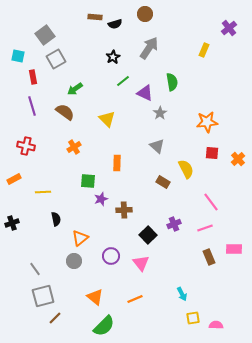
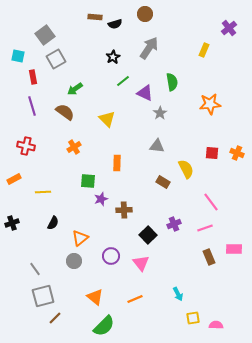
orange star at (207, 122): moved 3 px right, 18 px up
gray triangle at (157, 146): rotated 35 degrees counterclockwise
orange cross at (238, 159): moved 1 px left, 6 px up; rotated 24 degrees counterclockwise
black semicircle at (56, 219): moved 3 px left, 4 px down; rotated 40 degrees clockwise
cyan arrow at (182, 294): moved 4 px left
